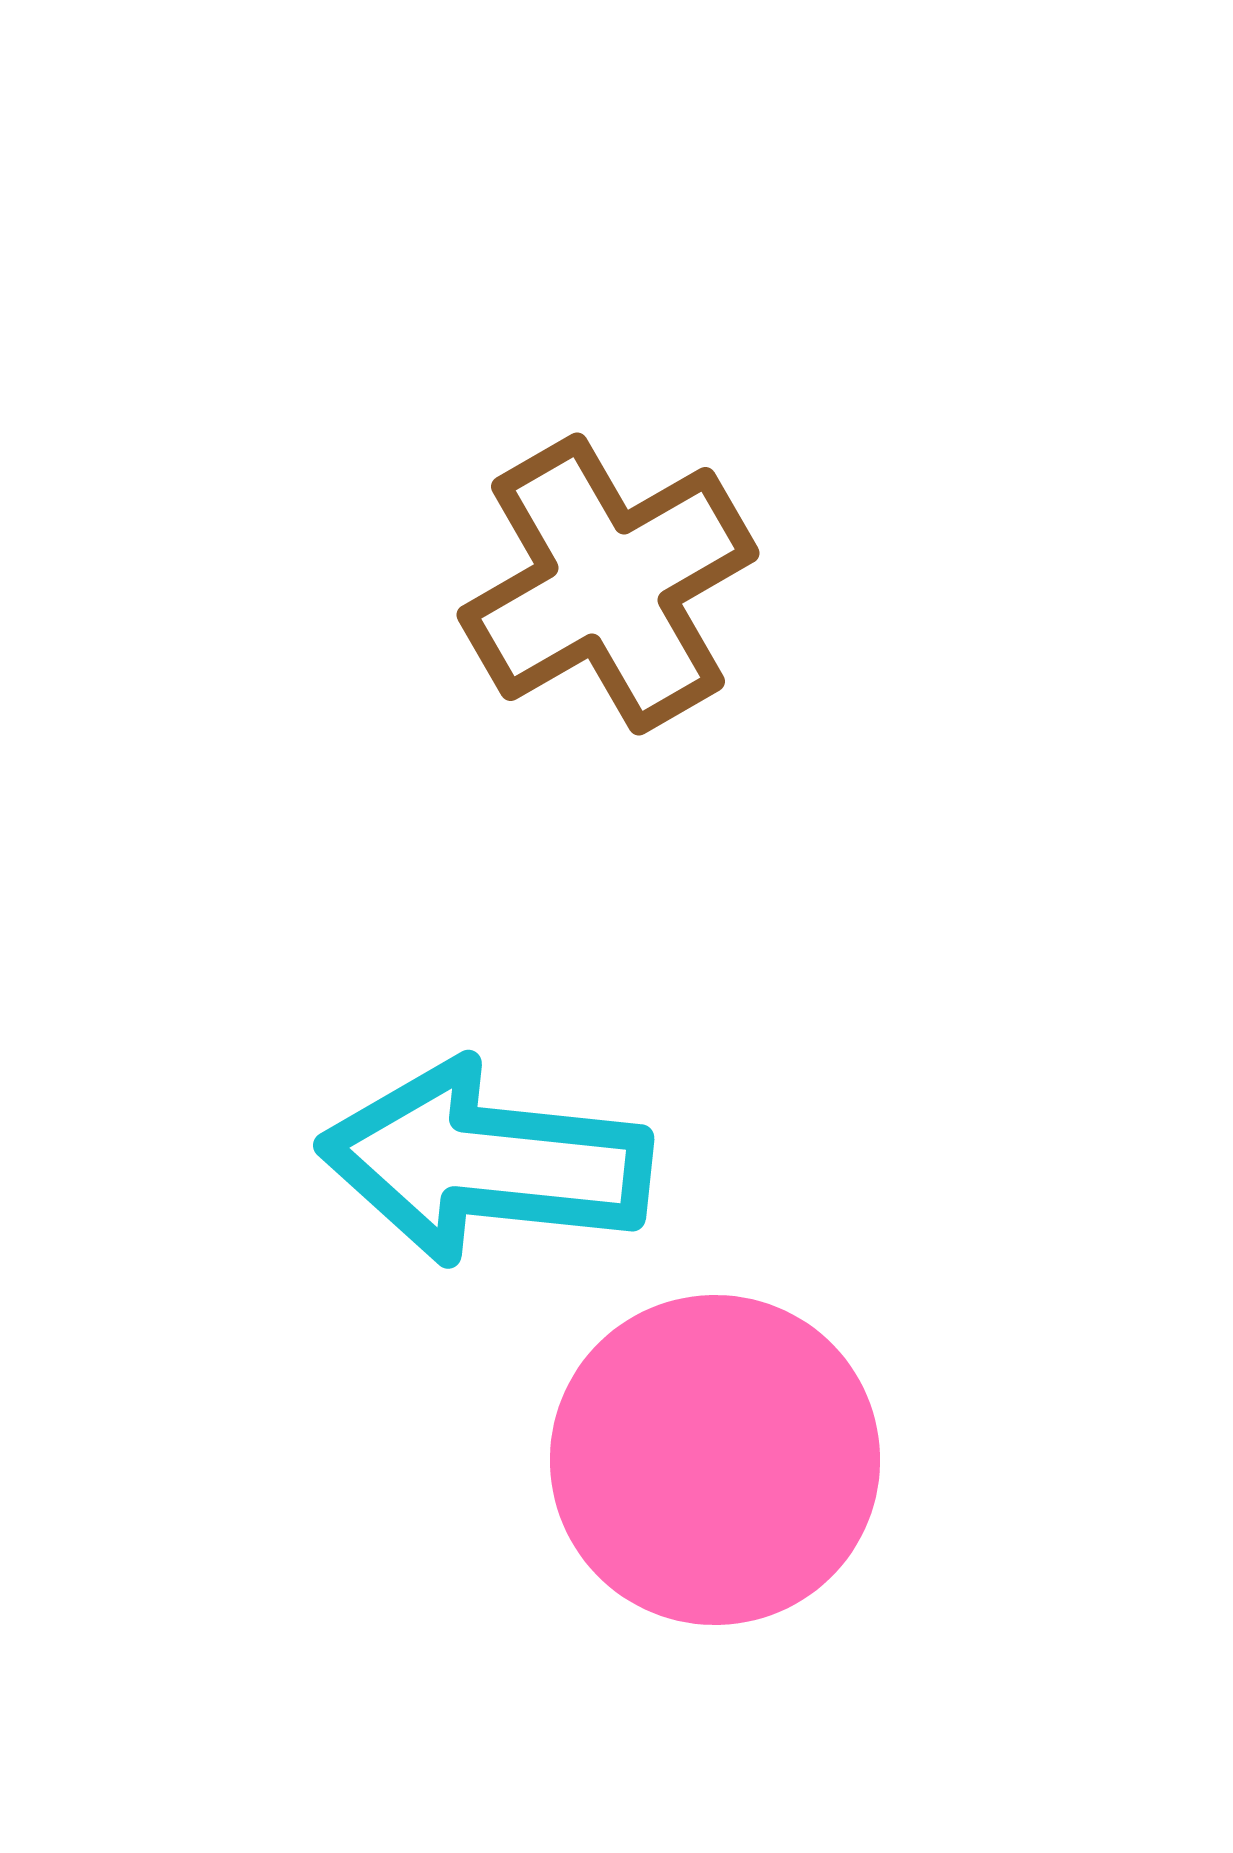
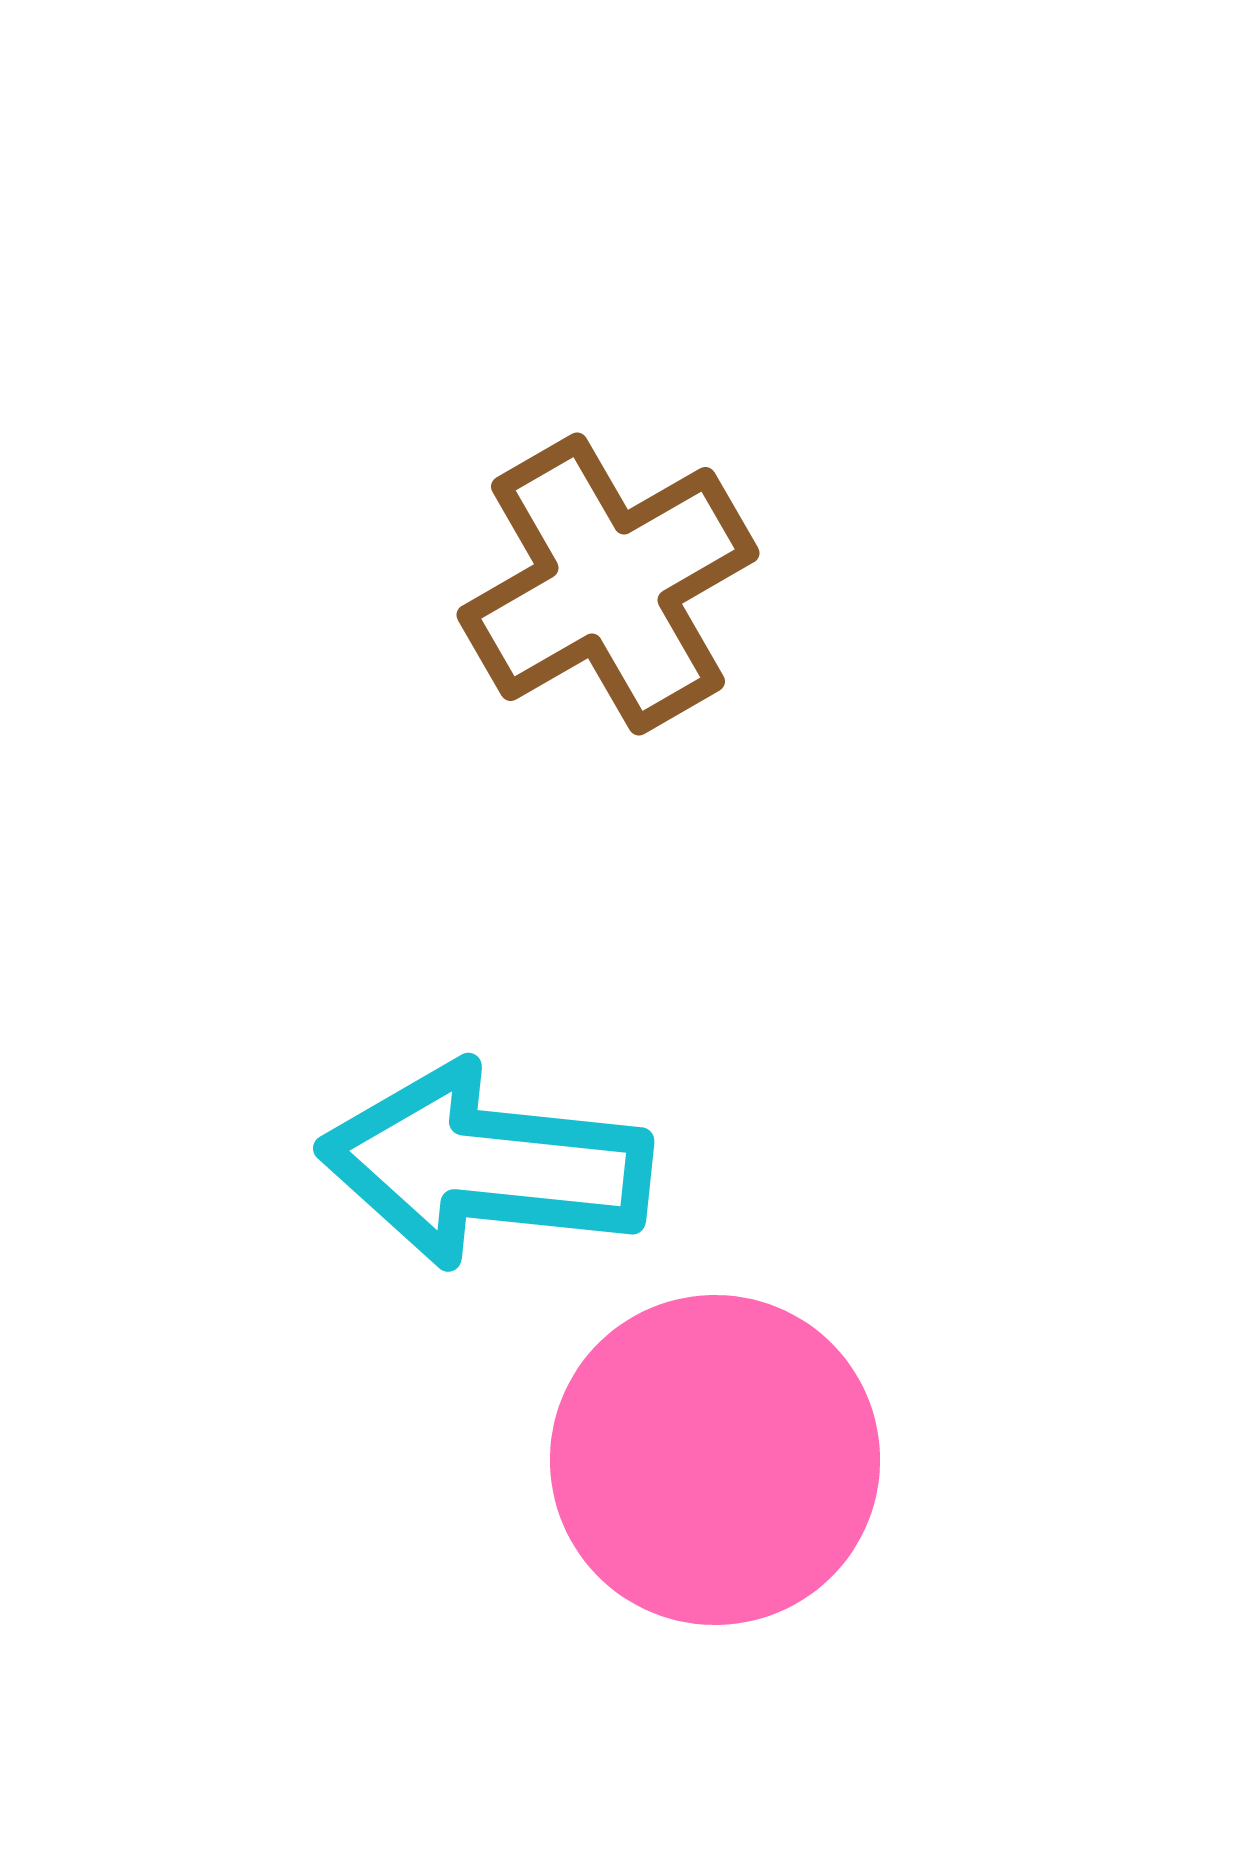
cyan arrow: moved 3 px down
